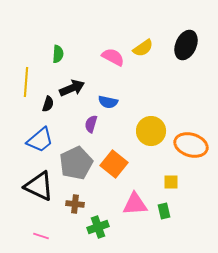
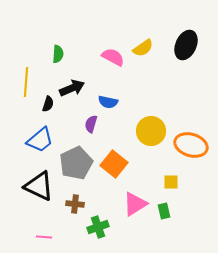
pink triangle: rotated 28 degrees counterclockwise
pink line: moved 3 px right, 1 px down; rotated 14 degrees counterclockwise
